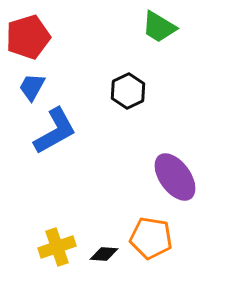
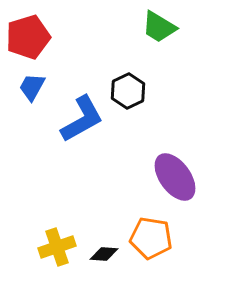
blue L-shape: moved 27 px right, 12 px up
